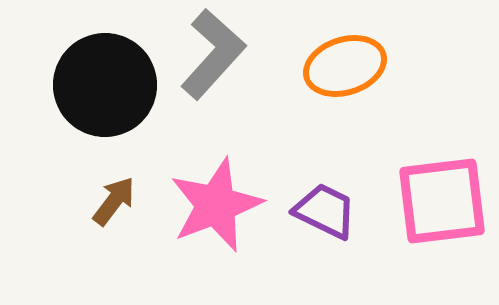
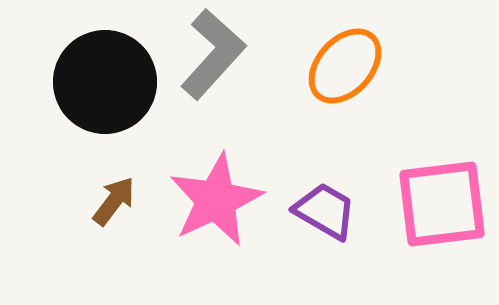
orange ellipse: rotated 30 degrees counterclockwise
black circle: moved 3 px up
pink square: moved 3 px down
pink star: moved 5 px up; rotated 4 degrees counterclockwise
purple trapezoid: rotated 4 degrees clockwise
